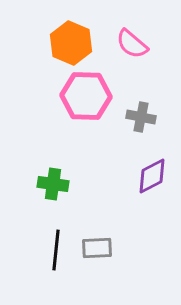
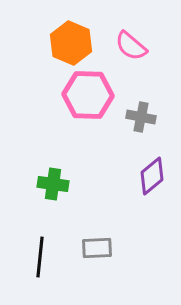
pink semicircle: moved 1 px left, 2 px down
pink hexagon: moved 2 px right, 1 px up
purple diamond: rotated 12 degrees counterclockwise
black line: moved 16 px left, 7 px down
